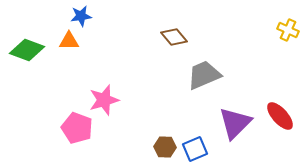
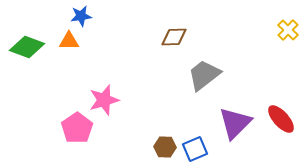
yellow cross: rotated 20 degrees clockwise
brown diamond: rotated 52 degrees counterclockwise
green diamond: moved 3 px up
gray trapezoid: rotated 15 degrees counterclockwise
red ellipse: moved 1 px right, 3 px down
pink pentagon: rotated 16 degrees clockwise
